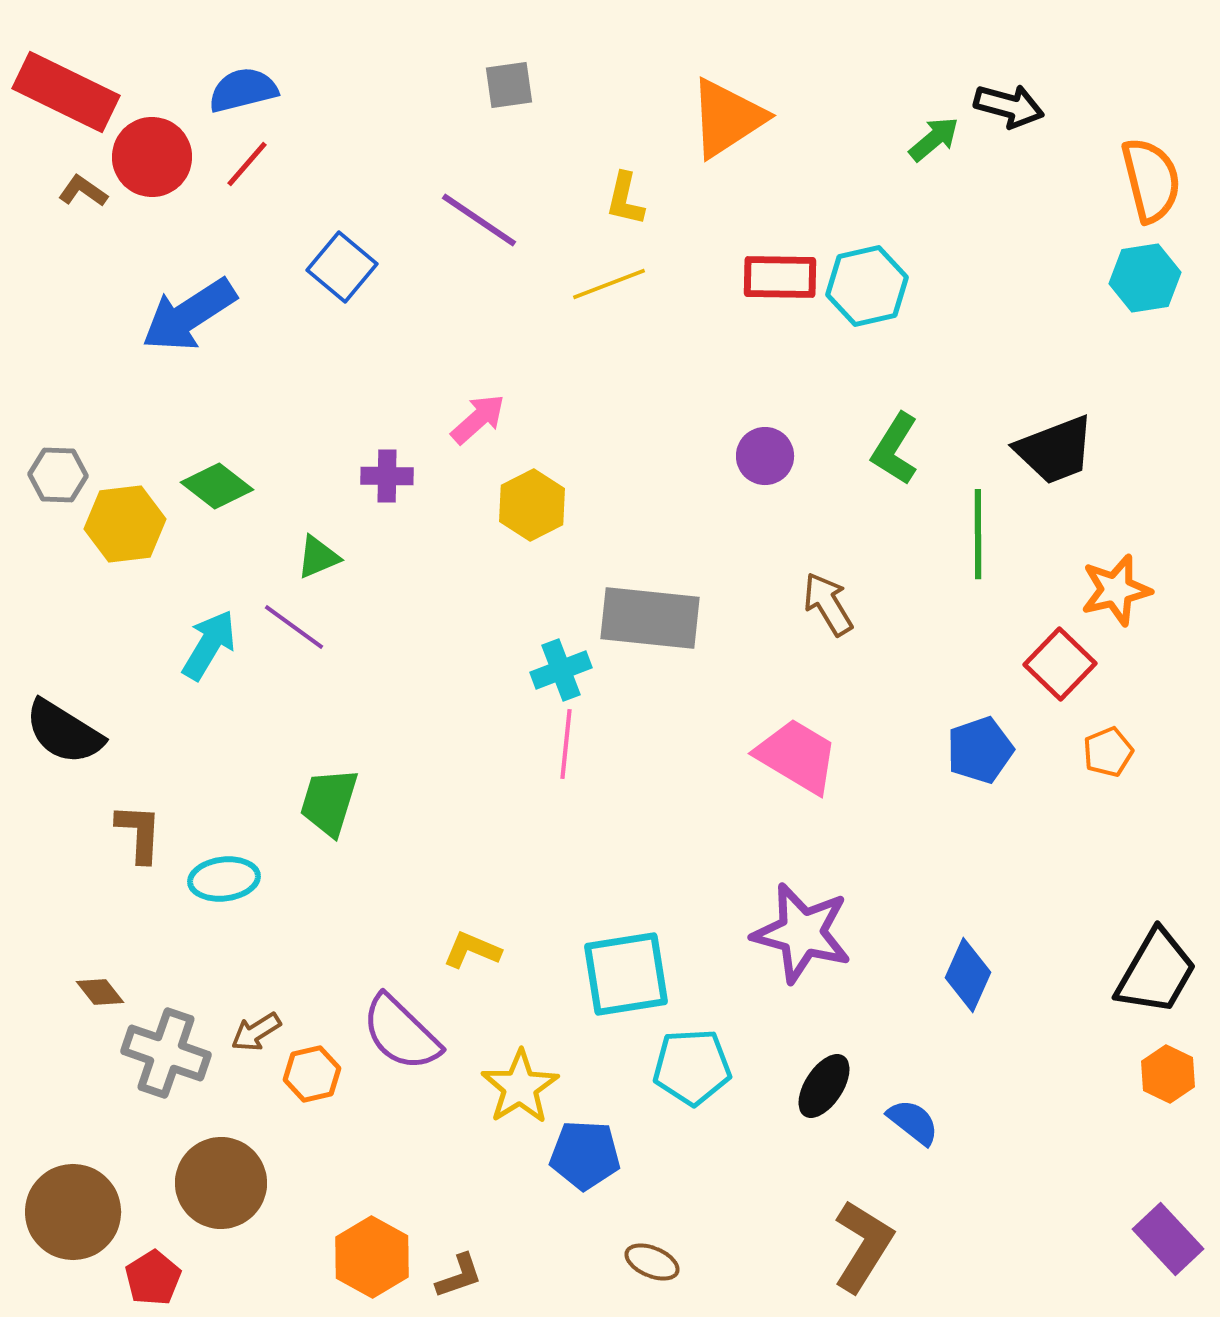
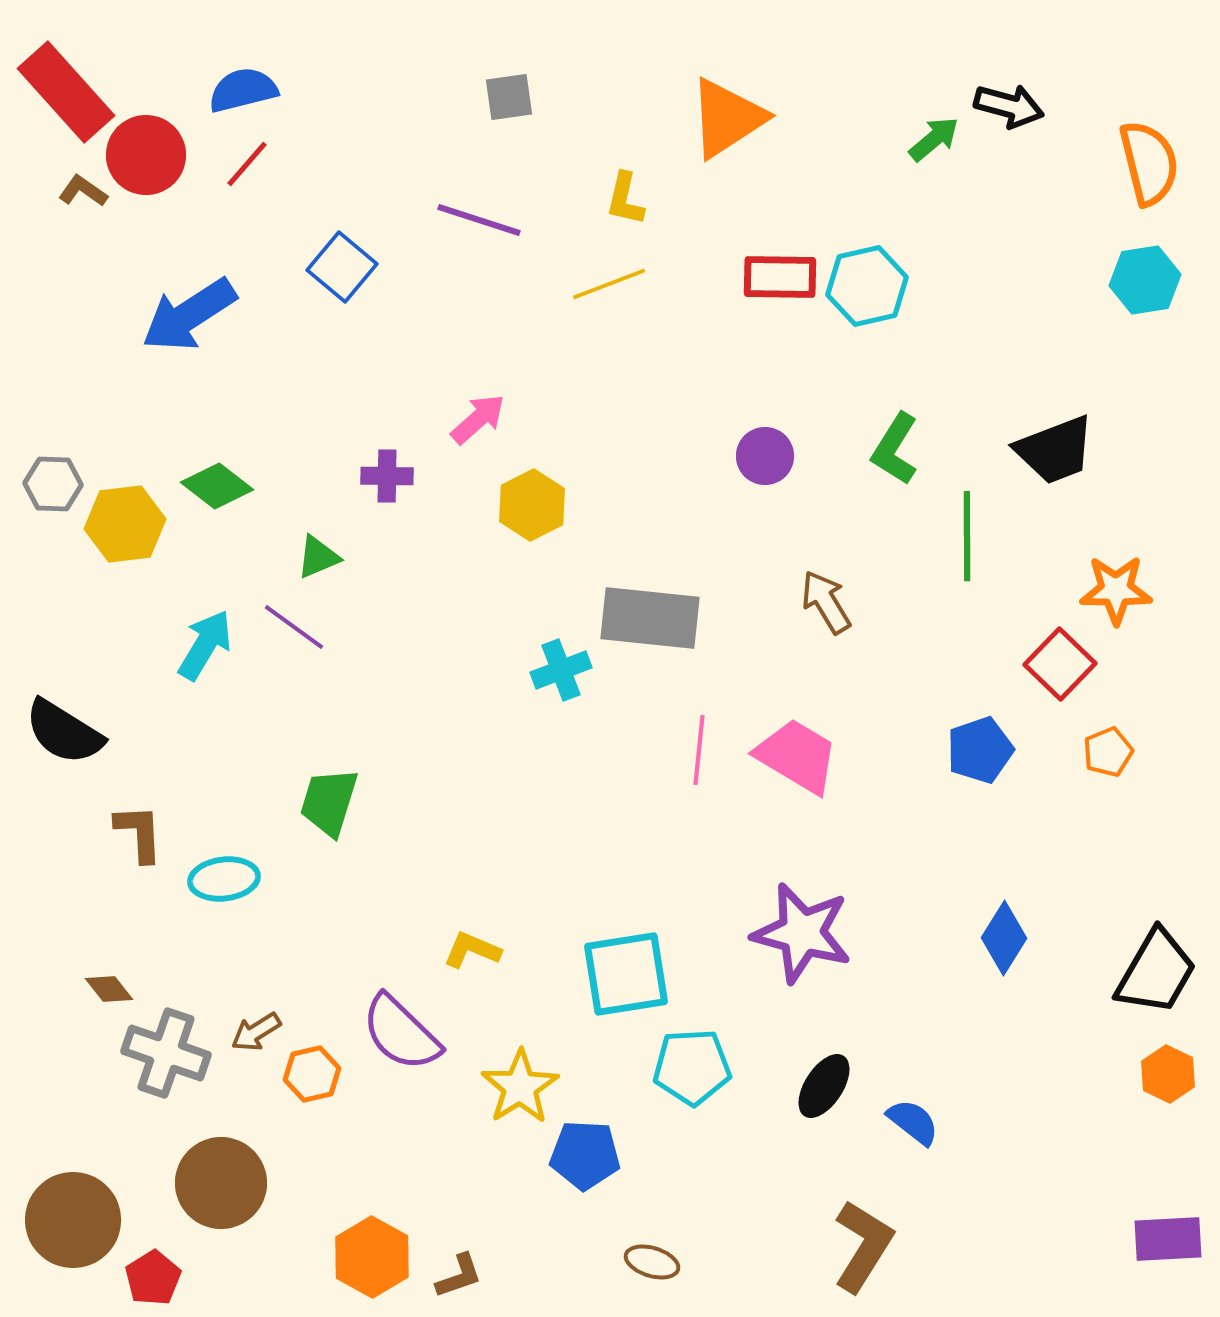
gray square at (509, 85): moved 12 px down
red rectangle at (66, 92): rotated 22 degrees clockwise
red circle at (152, 157): moved 6 px left, 2 px up
orange semicircle at (1151, 180): moved 2 px left, 17 px up
purple line at (479, 220): rotated 16 degrees counterclockwise
cyan hexagon at (1145, 278): moved 2 px down
gray hexagon at (58, 475): moved 5 px left, 9 px down
green line at (978, 534): moved 11 px left, 2 px down
orange star at (1116, 590): rotated 14 degrees clockwise
brown arrow at (828, 604): moved 2 px left, 2 px up
cyan arrow at (209, 645): moved 4 px left
pink line at (566, 744): moved 133 px right, 6 px down
brown L-shape at (139, 833): rotated 6 degrees counterclockwise
blue diamond at (968, 975): moved 36 px right, 37 px up; rotated 8 degrees clockwise
brown diamond at (100, 992): moved 9 px right, 3 px up
brown circle at (73, 1212): moved 8 px down
purple rectangle at (1168, 1239): rotated 50 degrees counterclockwise
brown ellipse at (652, 1262): rotated 6 degrees counterclockwise
